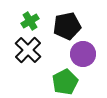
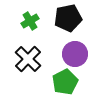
black pentagon: moved 1 px right, 8 px up
black cross: moved 9 px down
purple circle: moved 8 px left
